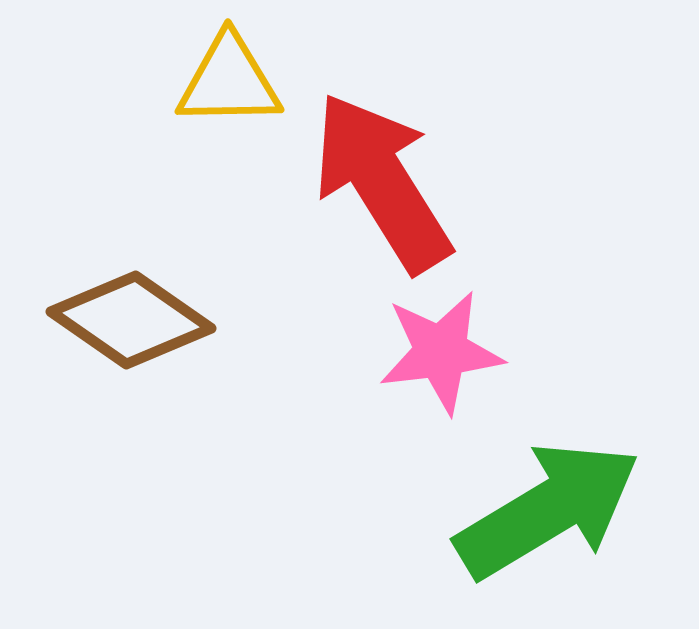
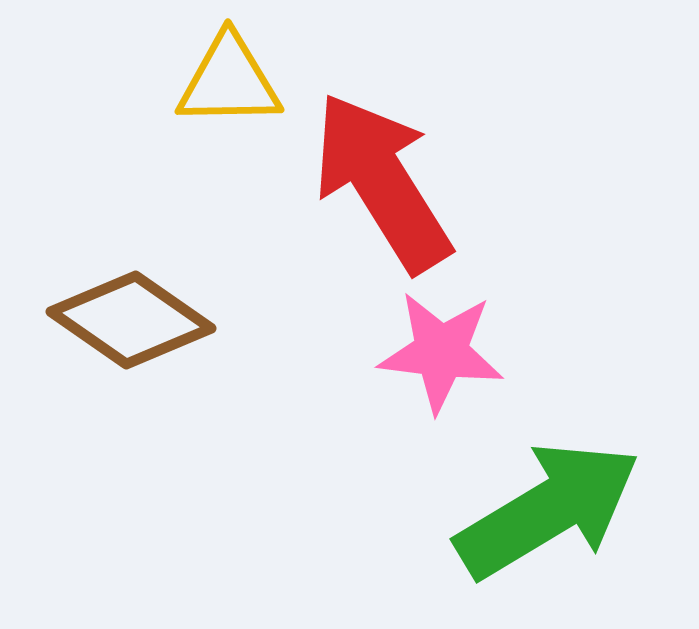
pink star: rotated 14 degrees clockwise
